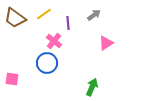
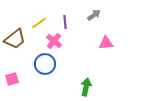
yellow line: moved 5 px left, 9 px down
brown trapezoid: moved 21 px down; rotated 75 degrees counterclockwise
purple line: moved 3 px left, 1 px up
pink triangle: rotated 28 degrees clockwise
blue circle: moved 2 px left, 1 px down
pink square: rotated 24 degrees counterclockwise
green arrow: moved 6 px left; rotated 12 degrees counterclockwise
